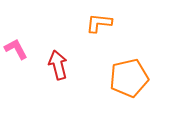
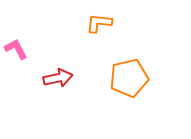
red arrow: moved 13 px down; rotated 92 degrees clockwise
